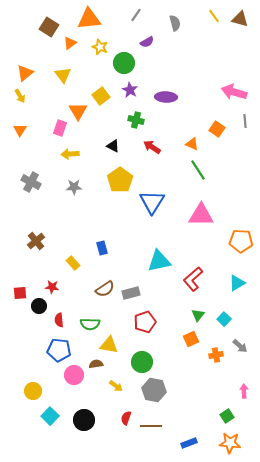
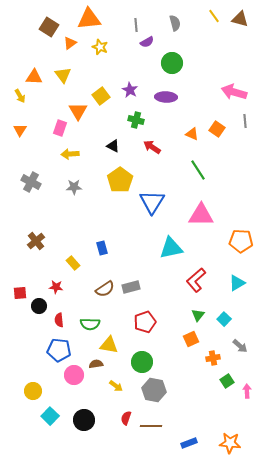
gray line at (136, 15): moved 10 px down; rotated 40 degrees counterclockwise
green circle at (124, 63): moved 48 px right
orange triangle at (25, 73): moved 9 px right, 4 px down; rotated 42 degrees clockwise
orange triangle at (192, 144): moved 10 px up
cyan triangle at (159, 261): moved 12 px right, 13 px up
red L-shape at (193, 279): moved 3 px right, 1 px down
red star at (52, 287): moved 4 px right
gray rectangle at (131, 293): moved 6 px up
orange cross at (216, 355): moved 3 px left, 3 px down
pink arrow at (244, 391): moved 3 px right
green square at (227, 416): moved 35 px up
